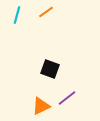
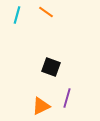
orange line: rotated 70 degrees clockwise
black square: moved 1 px right, 2 px up
purple line: rotated 36 degrees counterclockwise
